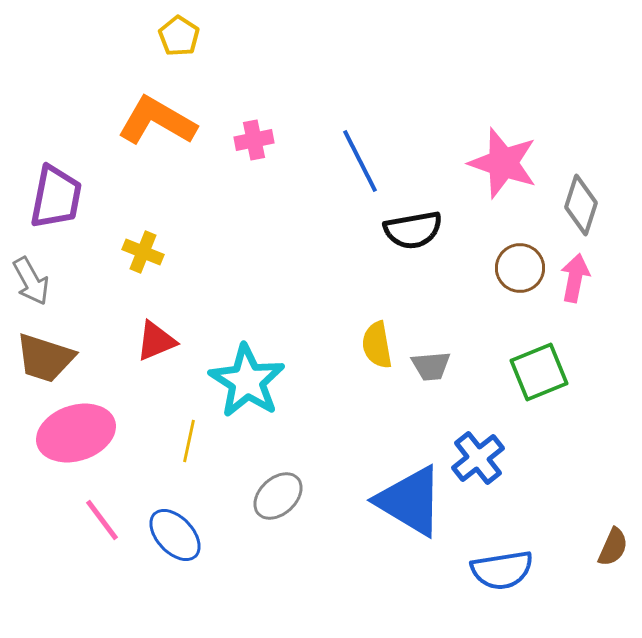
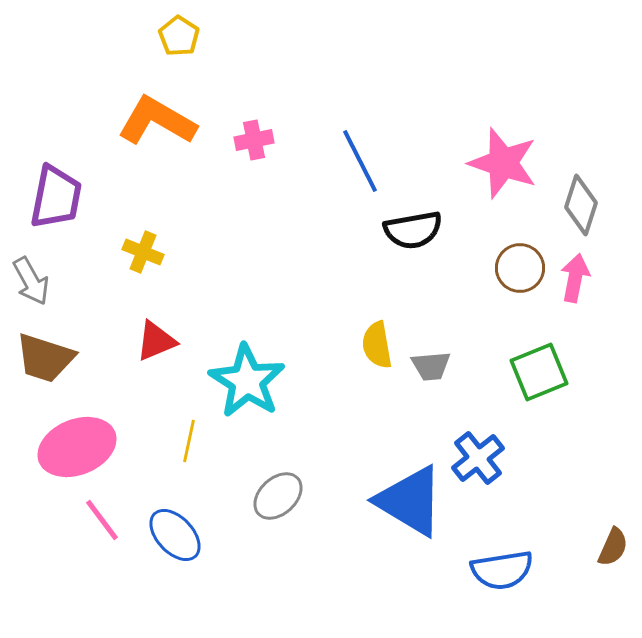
pink ellipse: moved 1 px right, 14 px down; rotated 4 degrees counterclockwise
